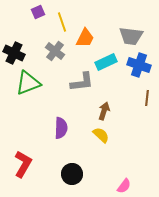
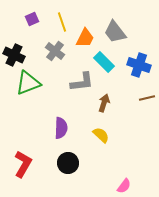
purple square: moved 6 px left, 7 px down
gray trapezoid: moved 16 px left, 4 px up; rotated 45 degrees clockwise
black cross: moved 2 px down
cyan rectangle: moved 2 px left; rotated 70 degrees clockwise
brown line: rotated 70 degrees clockwise
brown arrow: moved 8 px up
black circle: moved 4 px left, 11 px up
